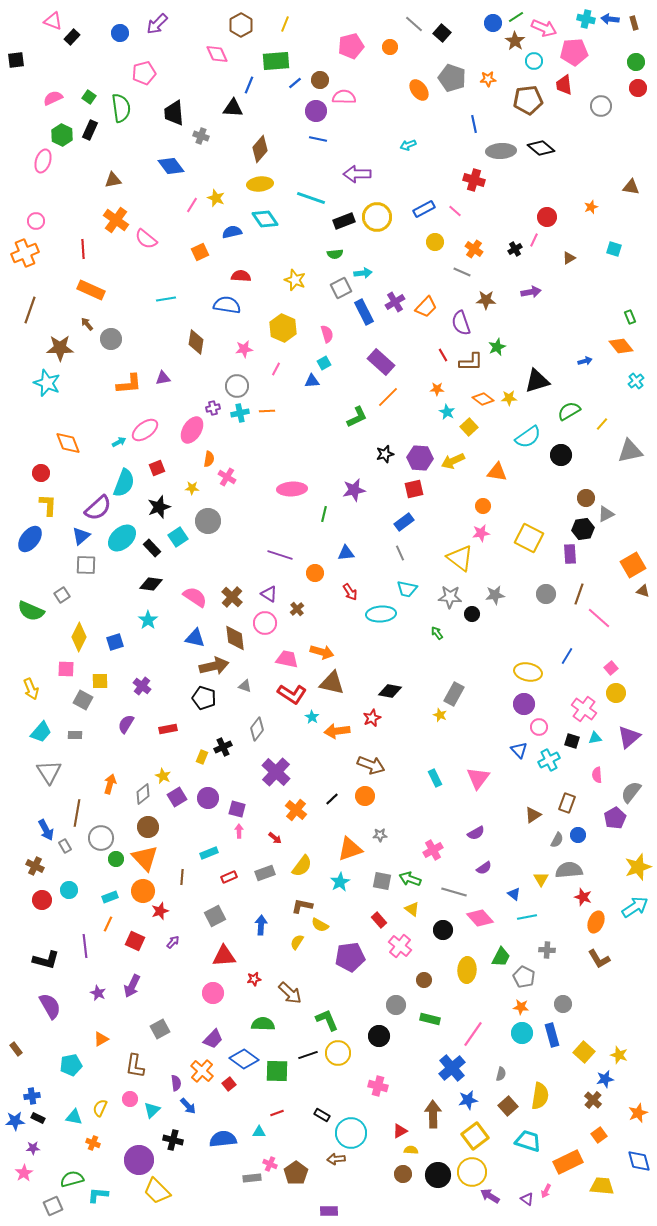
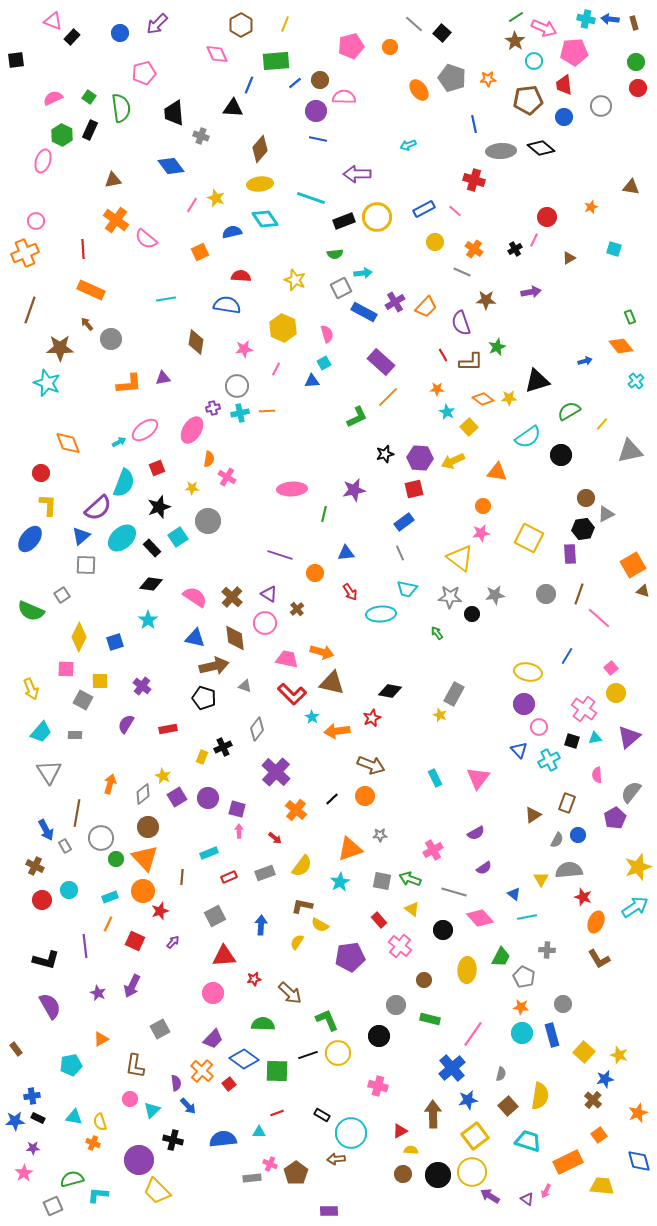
blue circle at (493, 23): moved 71 px right, 94 px down
blue rectangle at (364, 312): rotated 35 degrees counterclockwise
red L-shape at (292, 694): rotated 12 degrees clockwise
yellow semicircle at (100, 1108): moved 14 px down; rotated 42 degrees counterclockwise
